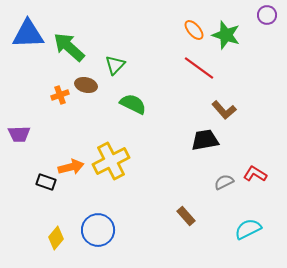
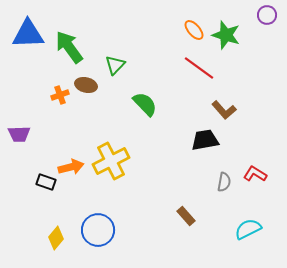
green arrow: rotated 12 degrees clockwise
green semicircle: moved 12 px right; rotated 20 degrees clockwise
gray semicircle: rotated 126 degrees clockwise
